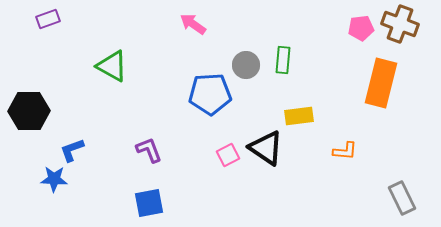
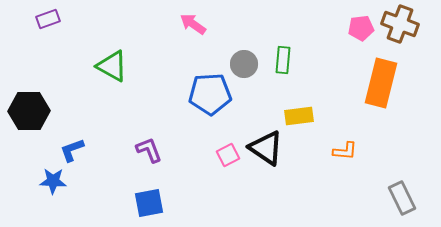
gray circle: moved 2 px left, 1 px up
blue star: moved 1 px left, 2 px down
